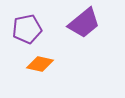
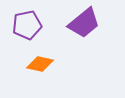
purple pentagon: moved 4 px up
